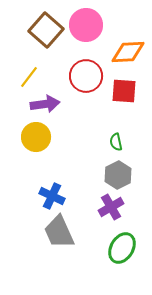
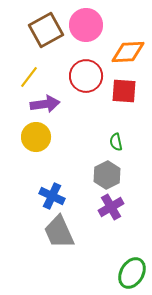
brown square: rotated 20 degrees clockwise
gray hexagon: moved 11 px left
green ellipse: moved 10 px right, 25 px down
